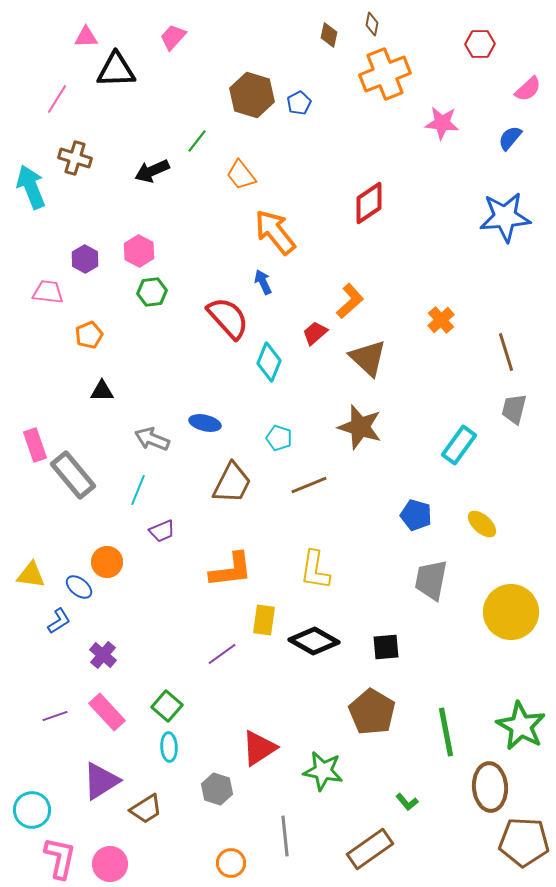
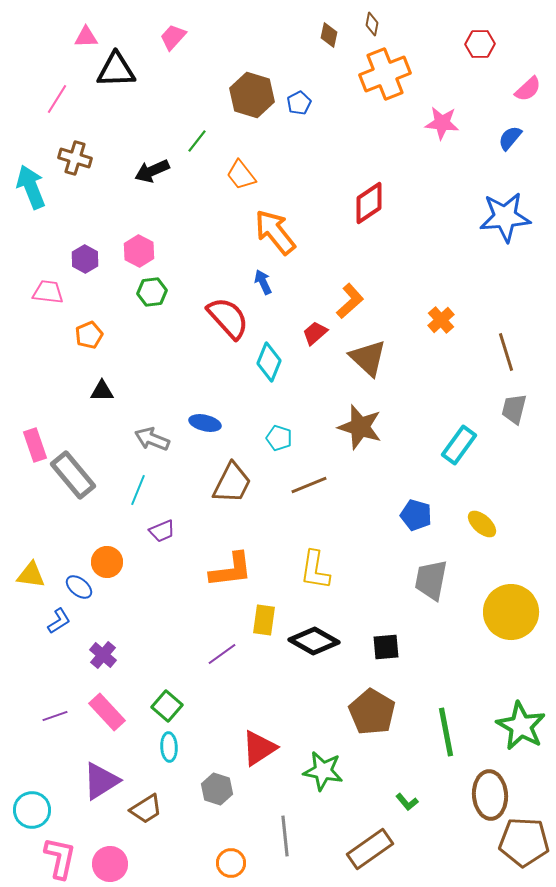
brown ellipse at (490, 787): moved 8 px down
